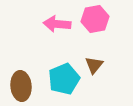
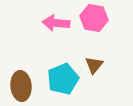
pink hexagon: moved 1 px left, 1 px up; rotated 20 degrees clockwise
pink arrow: moved 1 px left, 1 px up
cyan pentagon: moved 1 px left
